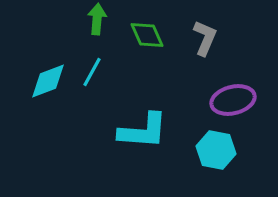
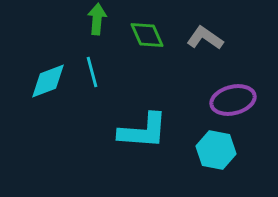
gray L-shape: rotated 78 degrees counterclockwise
cyan line: rotated 44 degrees counterclockwise
